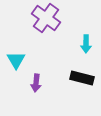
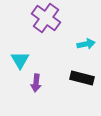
cyan arrow: rotated 102 degrees counterclockwise
cyan triangle: moved 4 px right
